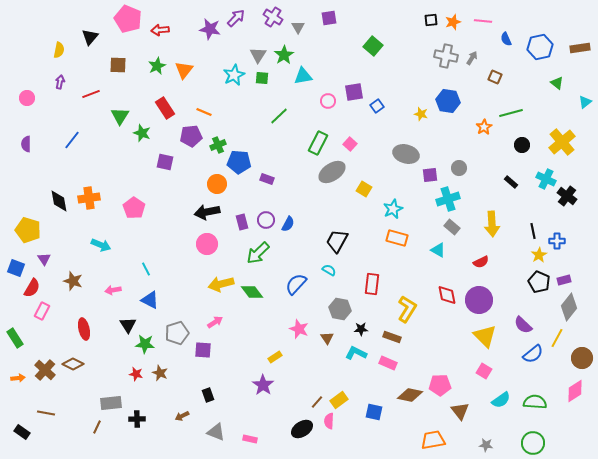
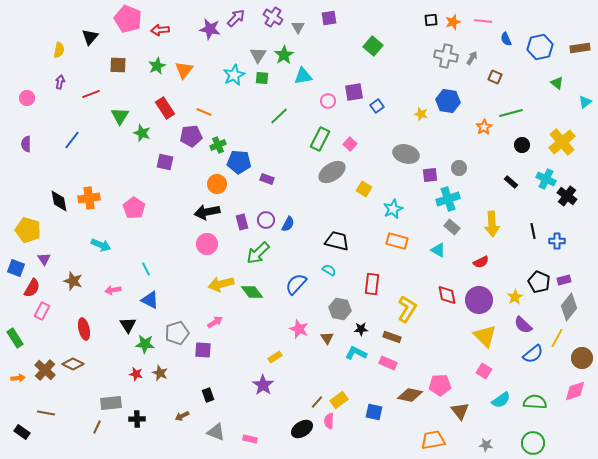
green rectangle at (318, 143): moved 2 px right, 4 px up
orange rectangle at (397, 238): moved 3 px down
black trapezoid at (337, 241): rotated 75 degrees clockwise
yellow star at (539, 255): moved 24 px left, 42 px down
pink diamond at (575, 391): rotated 15 degrees clockwise
